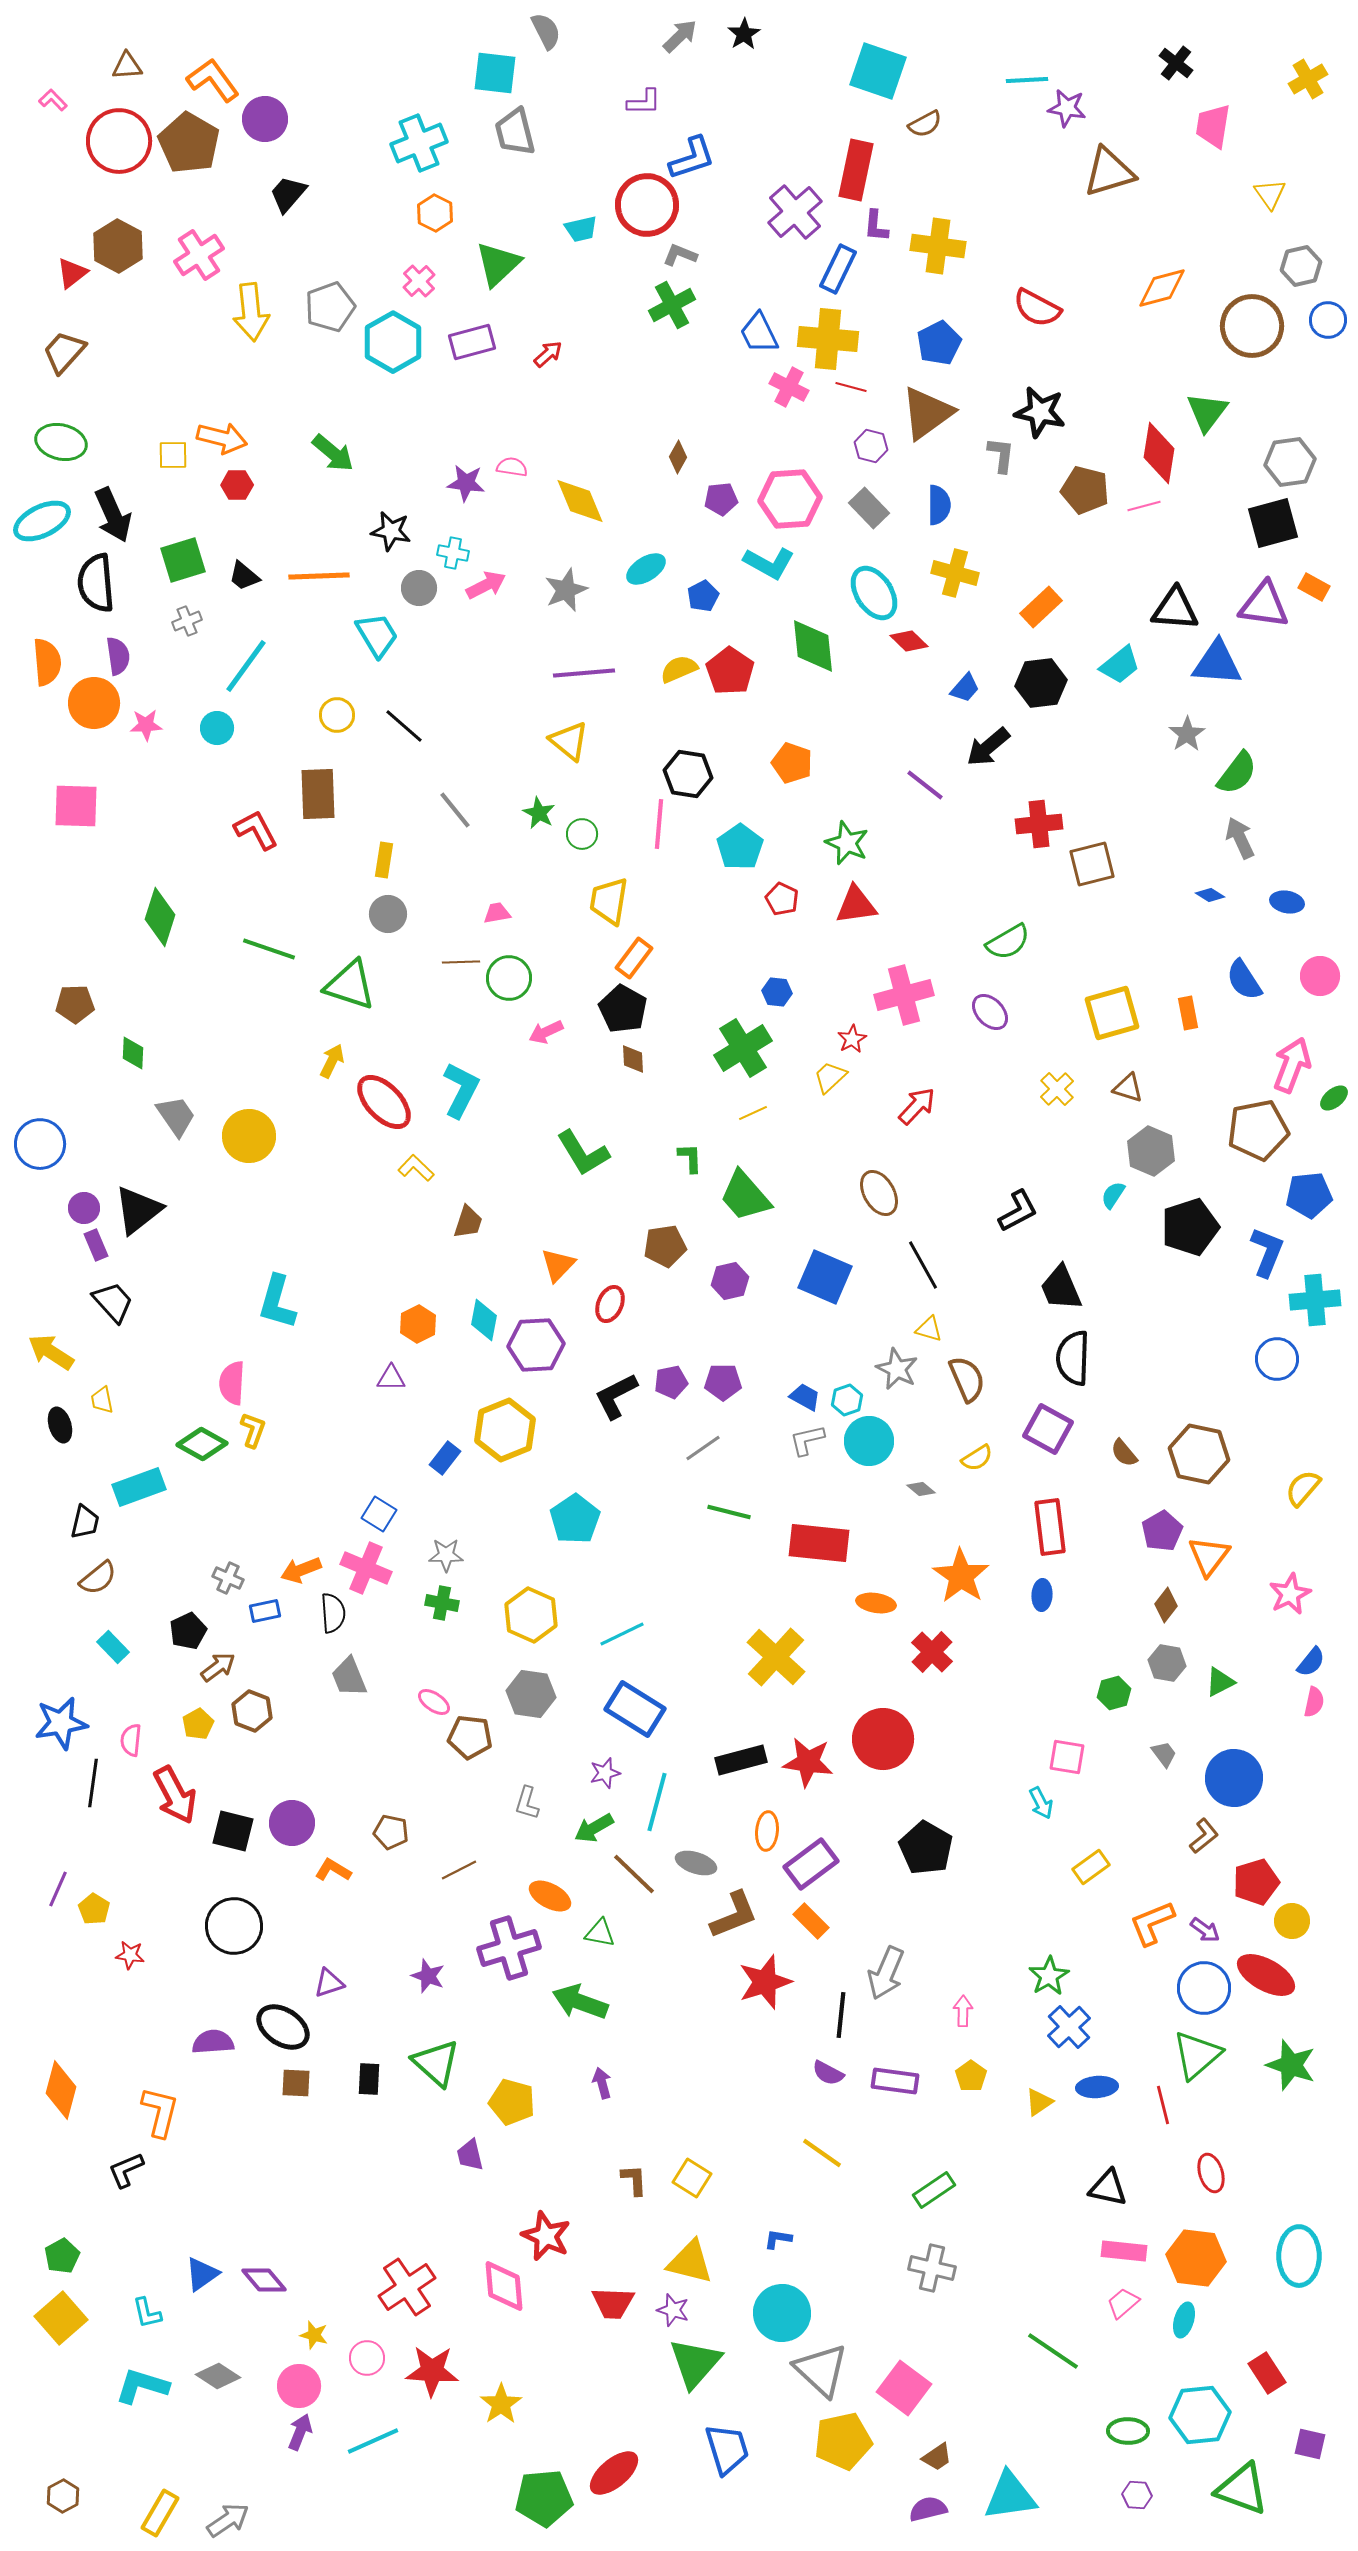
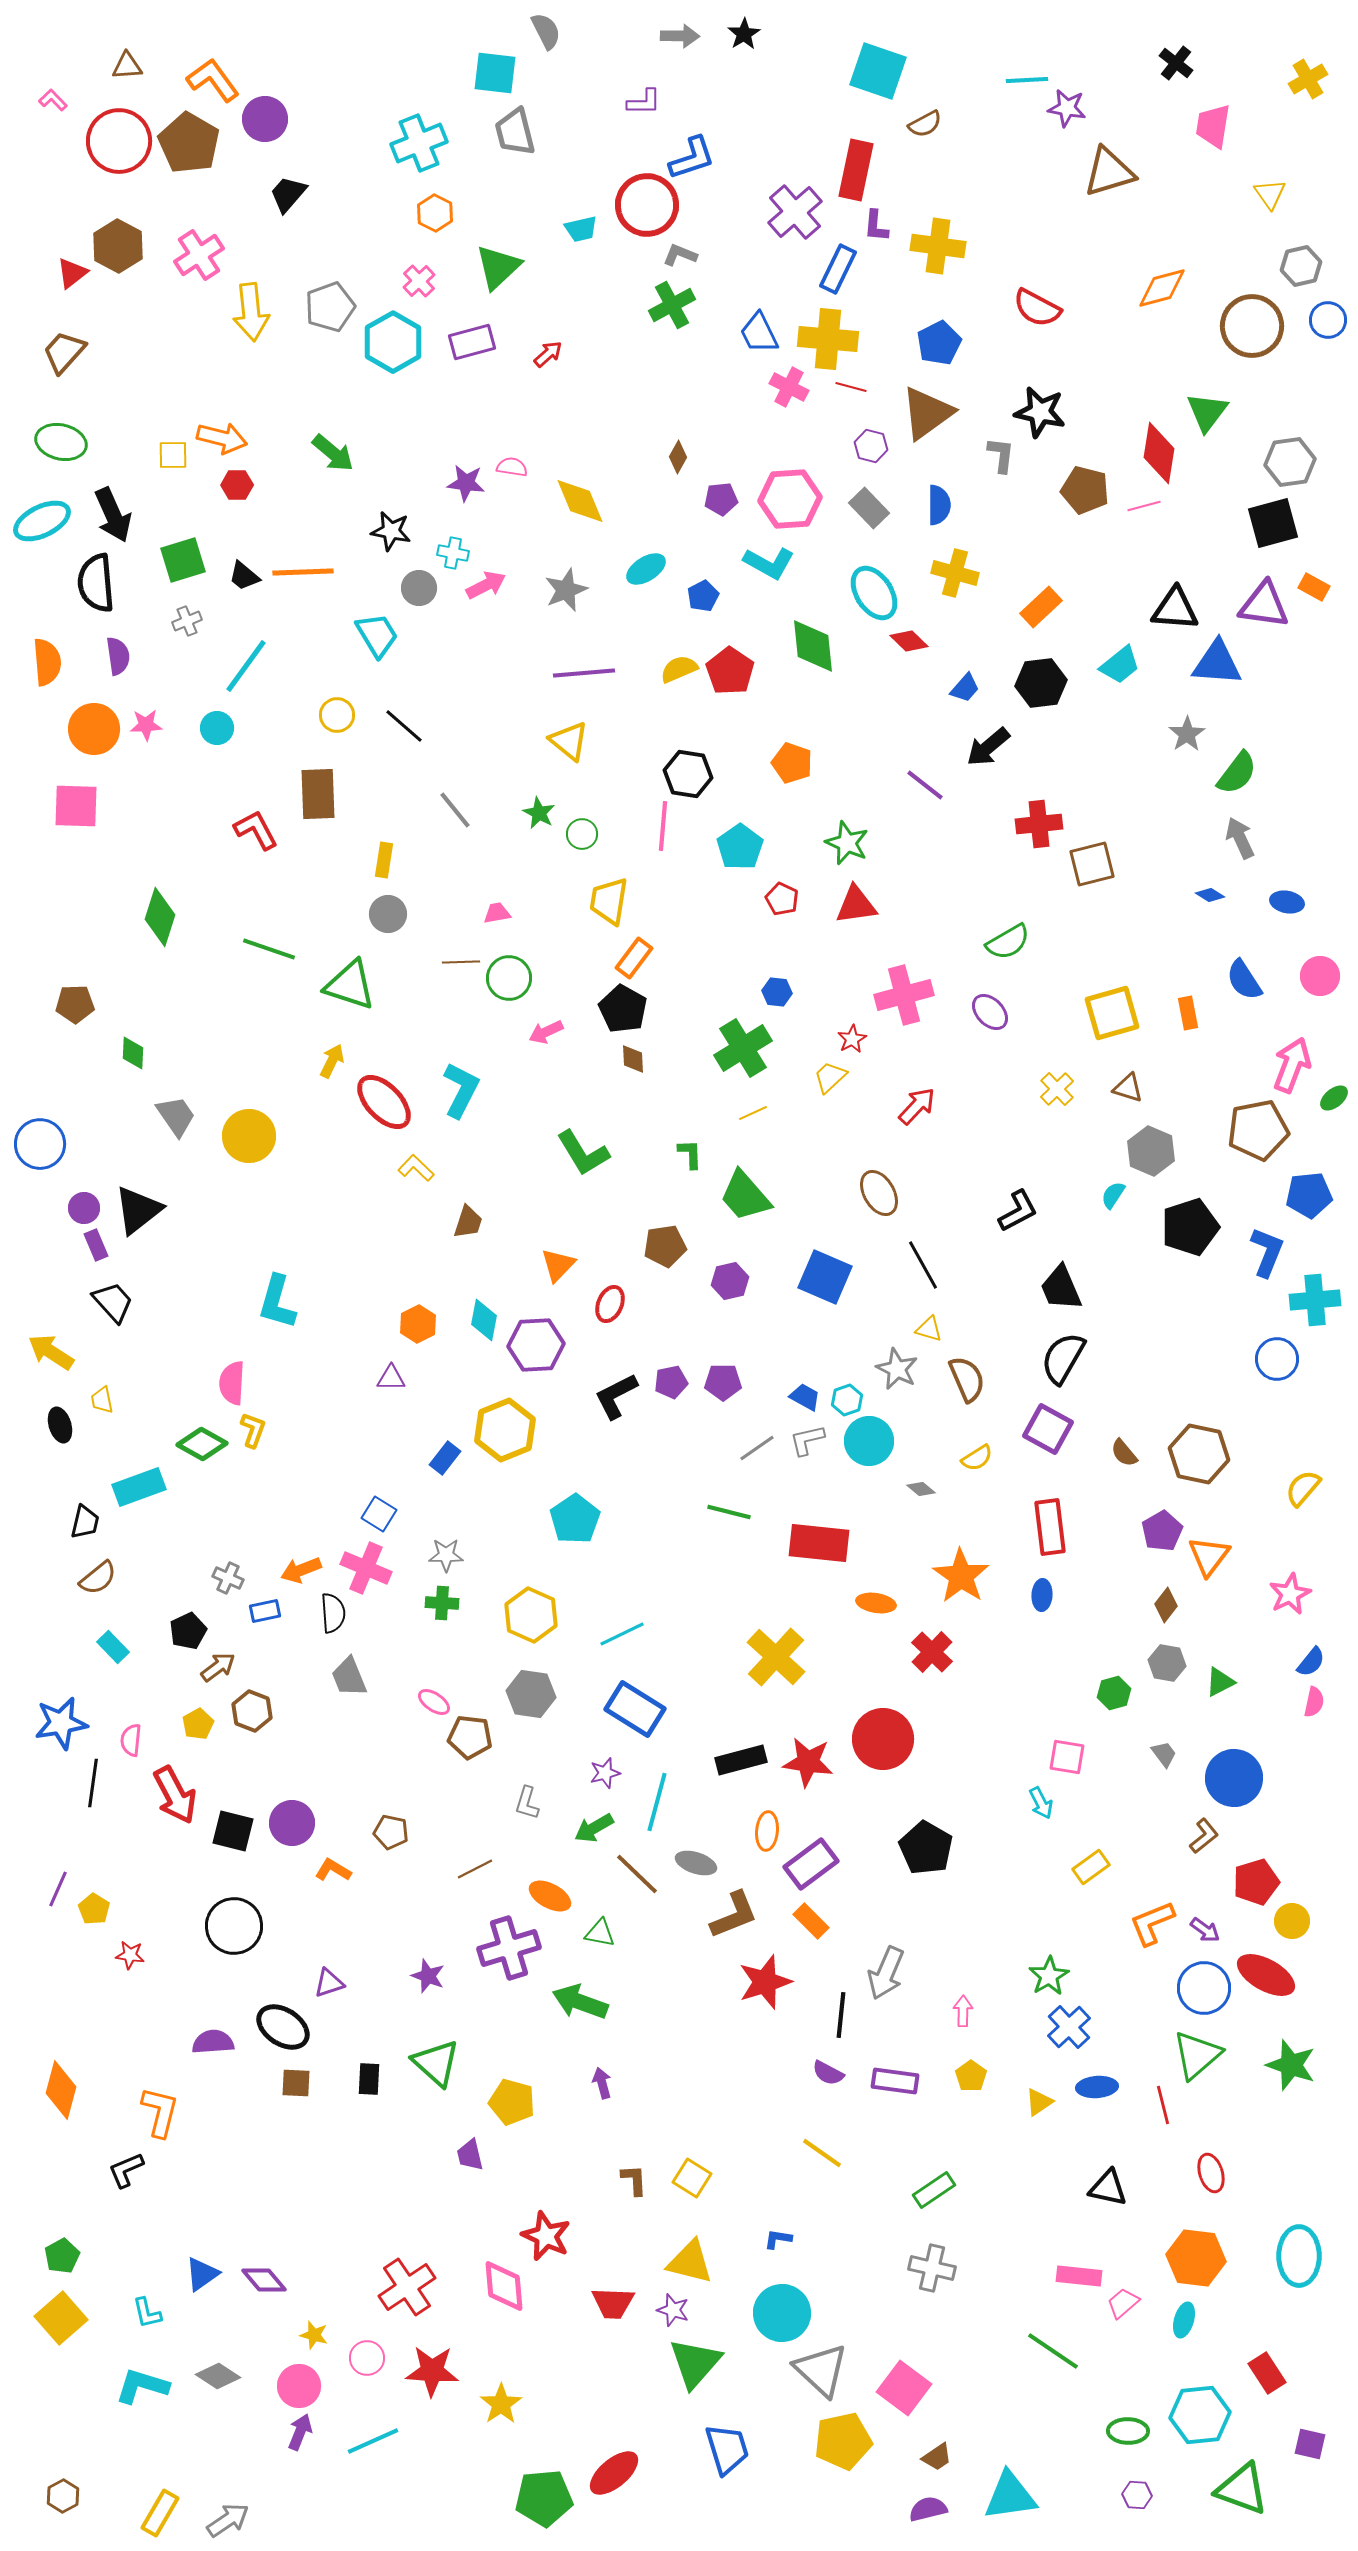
gray arrow at (680, 36): rotated 45 degrees clockwise
green triangle at (498, 264): moved 3 px down
orange line at (319, 576): moved 16 px left, 4 px up
orange circle at (94, 703): moved 26 px down
pink line at (659, 824): moved 4 px right, 2 px down
green L-shape at (690, 1158): moved 4 px up
black semicircle at (1073, 1358): moved 10 px left; rotated 28 degrees clockwise
gray line at (703, 1448): moved 54 px right
green cross at (442, 1603): rotated 8 degrees counterclockwise
brown line at (459, 1870): moved 16 px right, 1 px up
brown line at (634, 1874): moved 3 px right
pink rectangle at (1124, 2251): moved 45 px left, 25 px down
